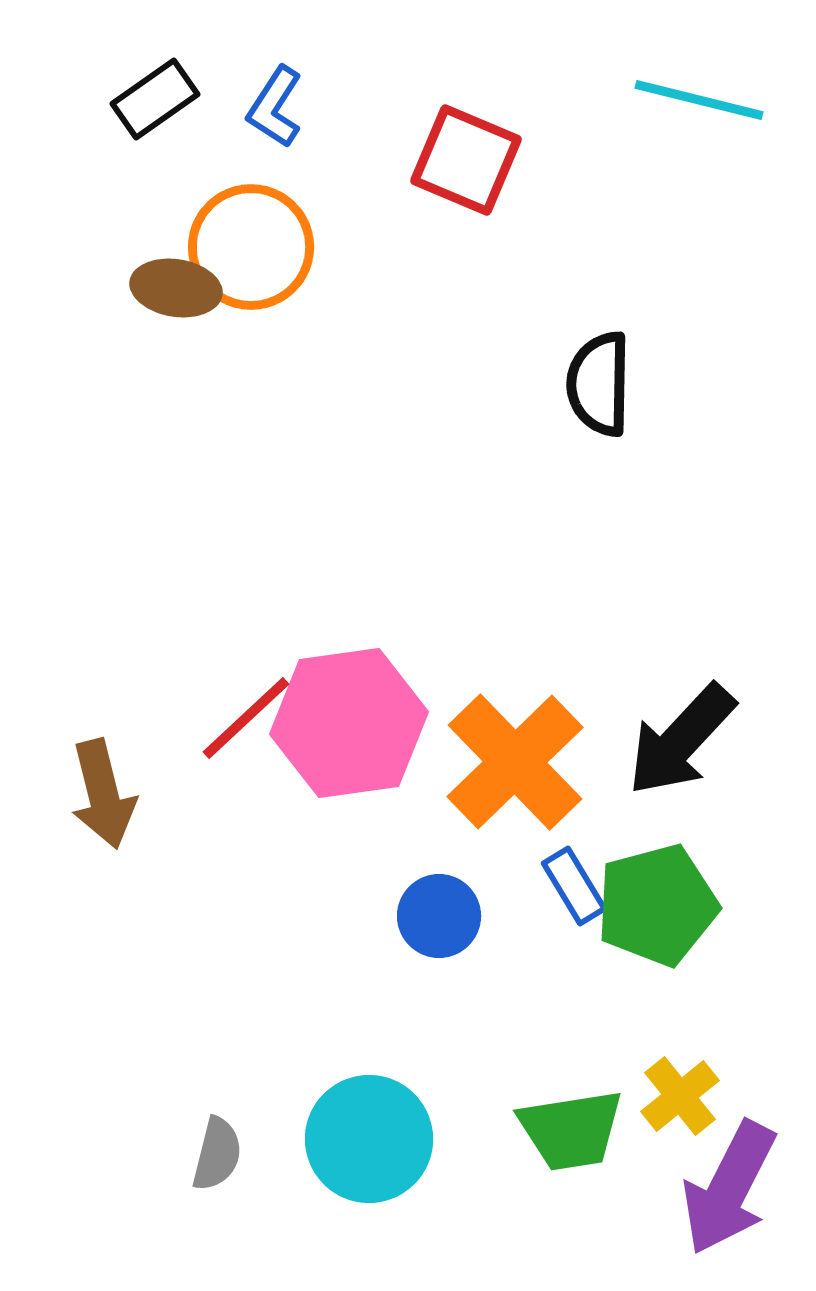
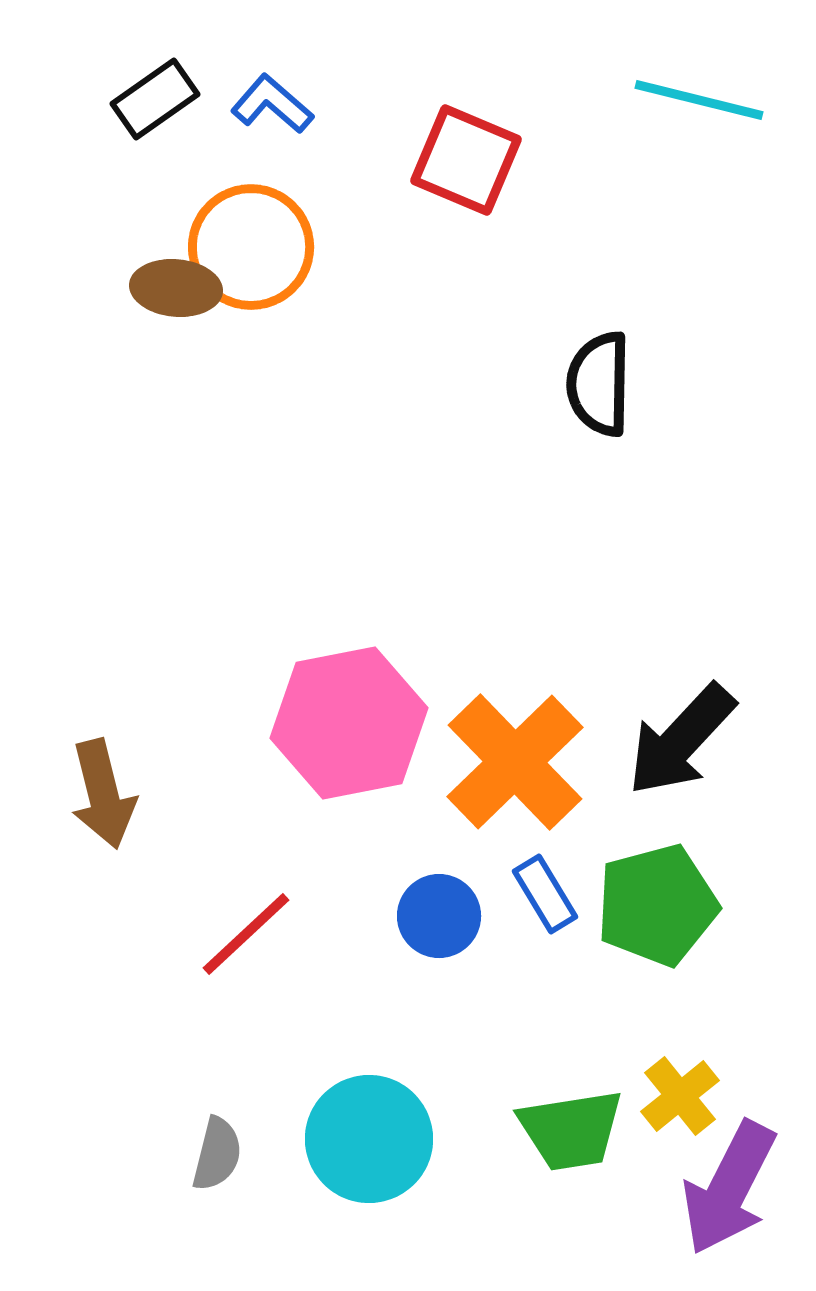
blue L-shape: moved 3 px left, 3 px up; rotated 98 degrees clockwise
brown ellipse: rotated 4 degrees counterclockwise
red line: moved 216 px down
pink hexagon: rotated 3 degrees counterclockwise
blue rectangle: moved 29 px left, 8 px down
